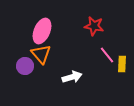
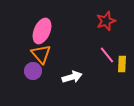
red star: moved 12 px right, 5 px up; rotated 30 degrees counterclockwise
purple circle: moved 8 px right, 5 px down
